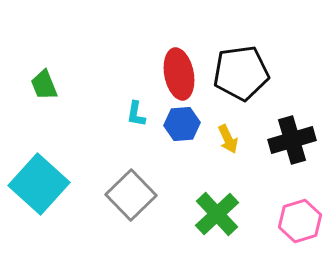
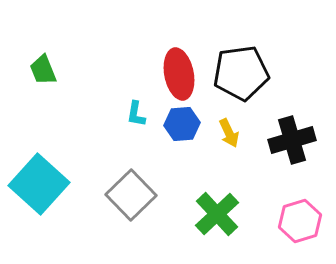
green trapezoid: moved 1 px left, 15 px up
yellow arrow: moved 1 px right, 6 px up
